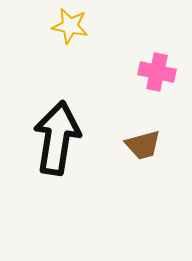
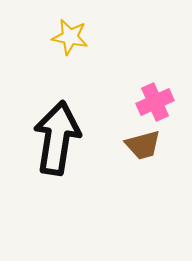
yellow star: moved 11 px down
pink cross: moved 2 px left, 30 px down; rotated 36 degrees counterclockwise
